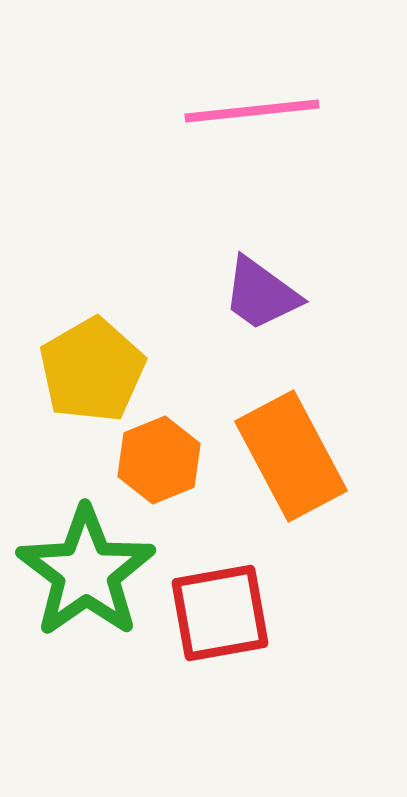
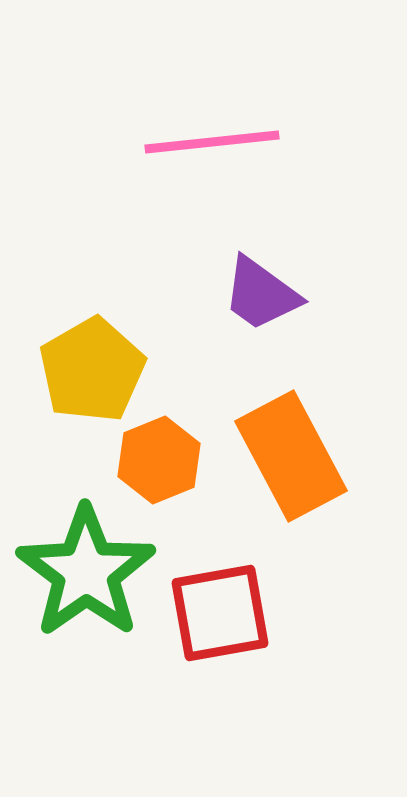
pink line: moved 40 px left, 31 px down
